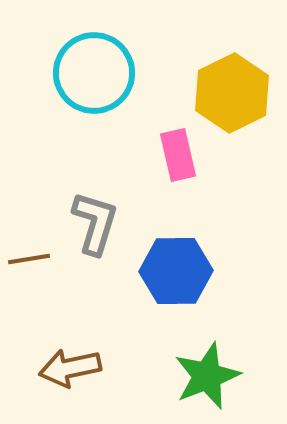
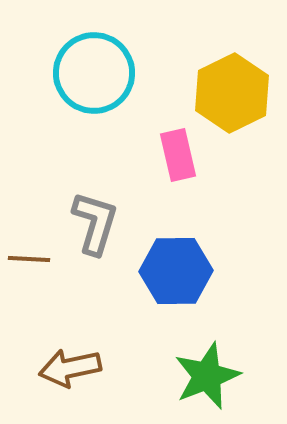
brown line: rotated 12 degrees clockwise
